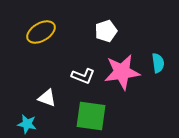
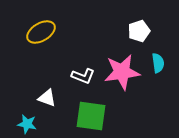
white pentagon: moved 33 px right
